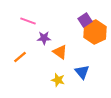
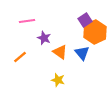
pink line: moved 1 px left; rotated 28 degrees counterclockwise
purple star: rotated 24 degrees clockwise
blue triangle: moved 19 px up
